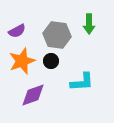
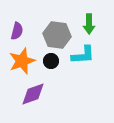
purple semicircle: rotated 48 degrees counterclockwise
cyan L-shape: moved 1 px right, 27 px up
purple diamond: moved 1 px up
